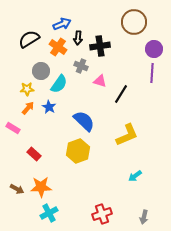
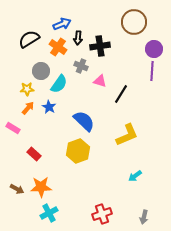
purple line: moved 2 px up
